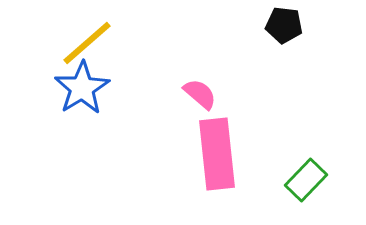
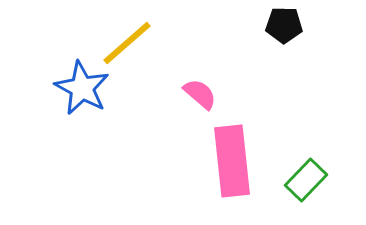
black pentagon: rotated 6 degrees counterclockwise
yellow line: moved 40 px right
blue star: rotated 12 degrees counterclockwise
pink rectangle: moved 15 px right, 7 px down
